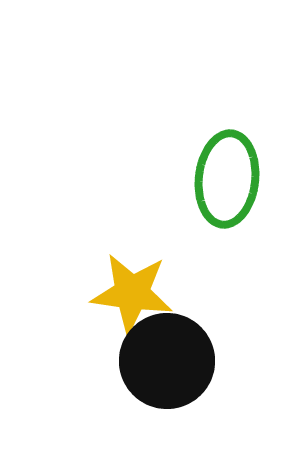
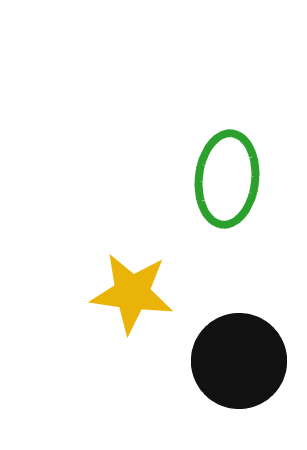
black circle: moved 72 px right
